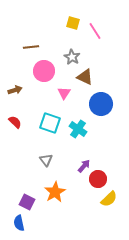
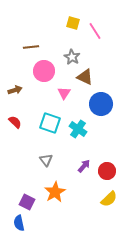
red circle: moved 9 px right, 8 px up
